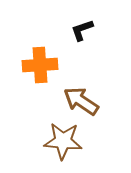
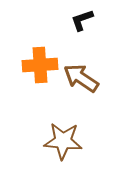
black L-shape: moved 10 px up
brown arrow: moved 23 px up
